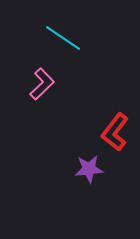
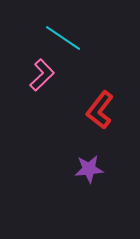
pink L-shape: moved 9 px up
red L-shape: moved 15 px left, 22 px up
